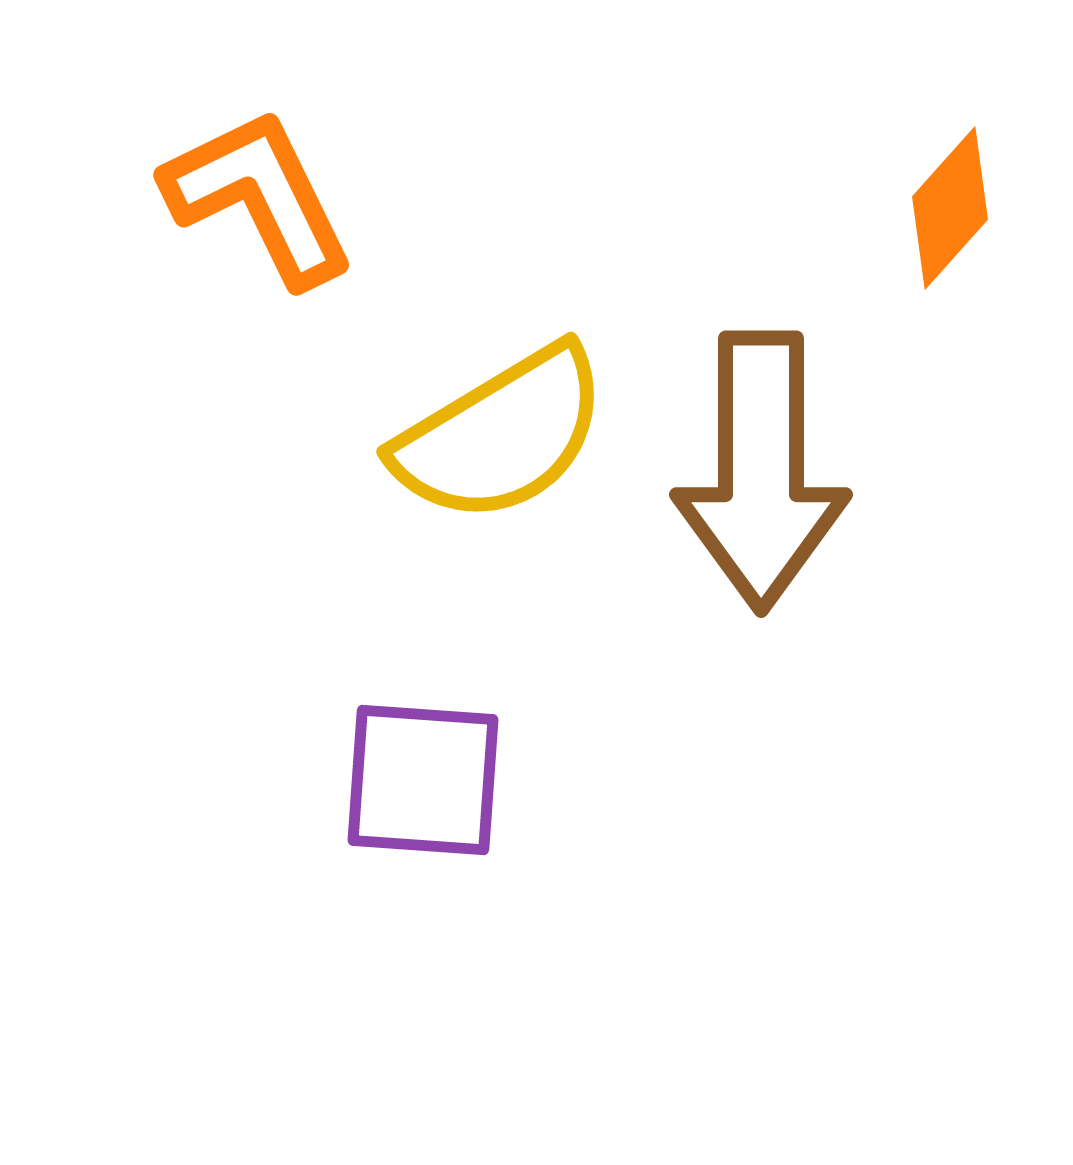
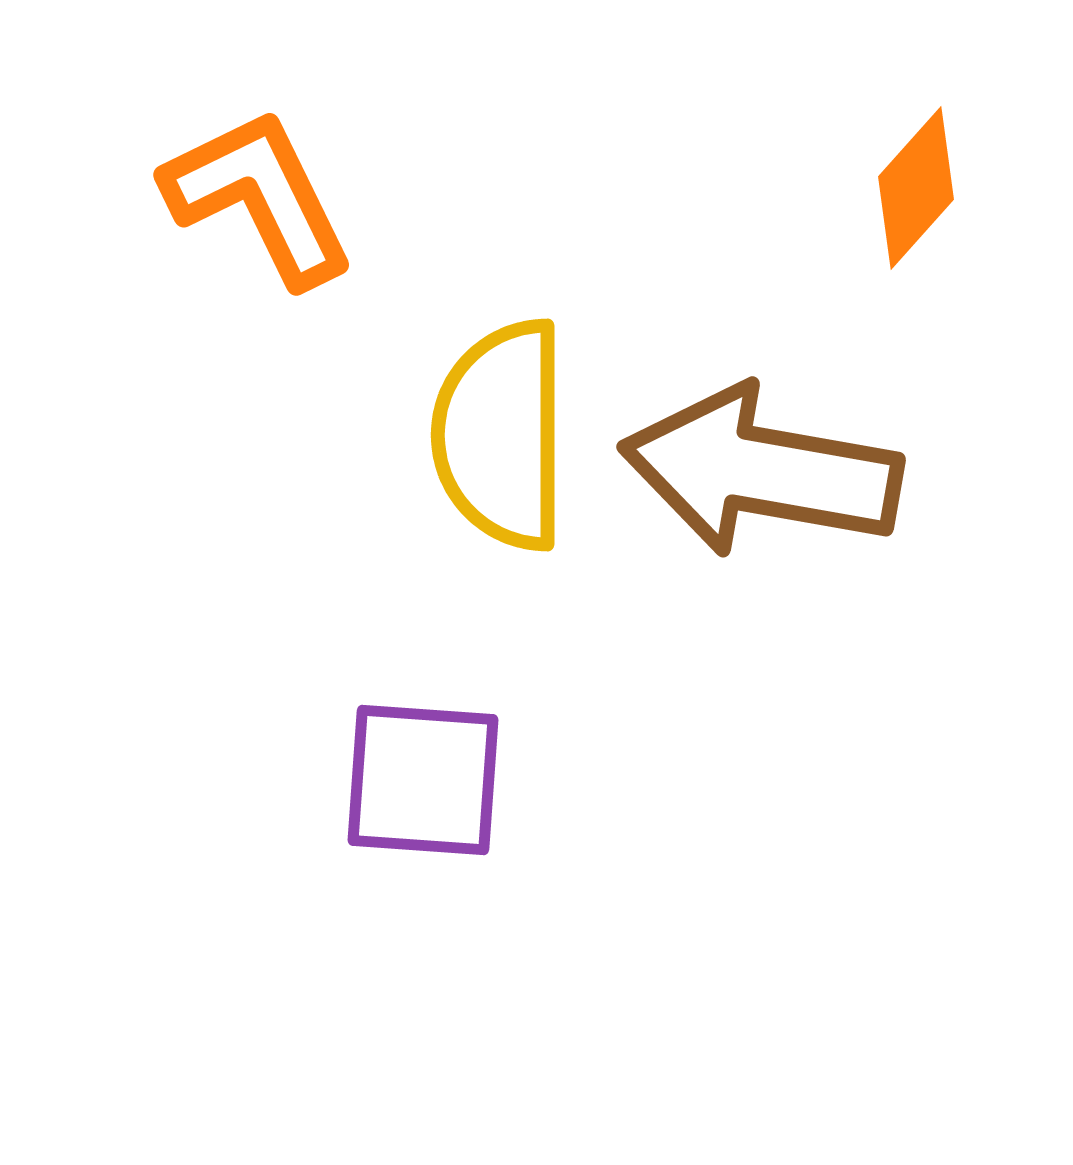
orange diamond: moved 34 px left, 20 px up
yellow semicircle: rotated 121 degrees clockwise
brown arrow: rotated 100 degrees clockwise
